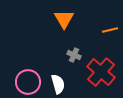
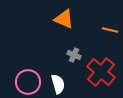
orange triangle: rotated 35 degrees counterclockwise
orange line: rotated 28 degrees clockwise
